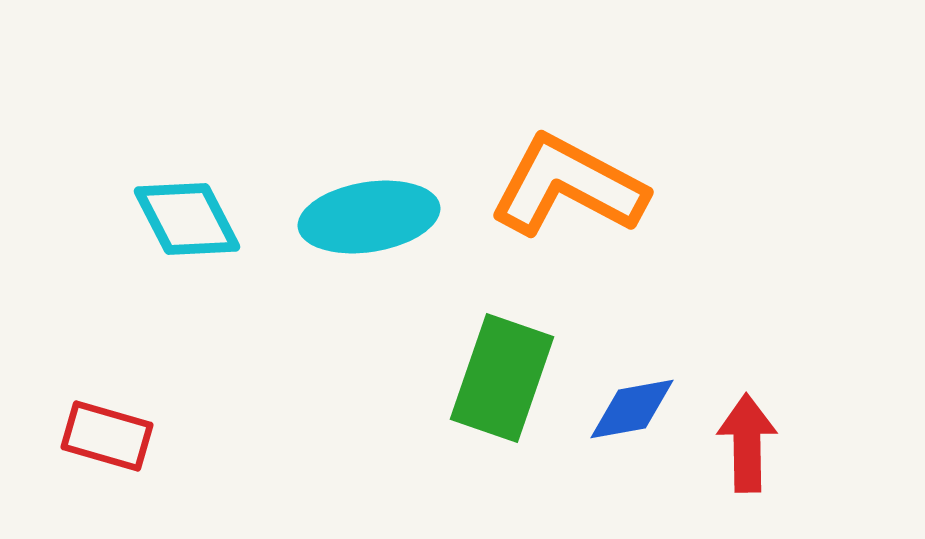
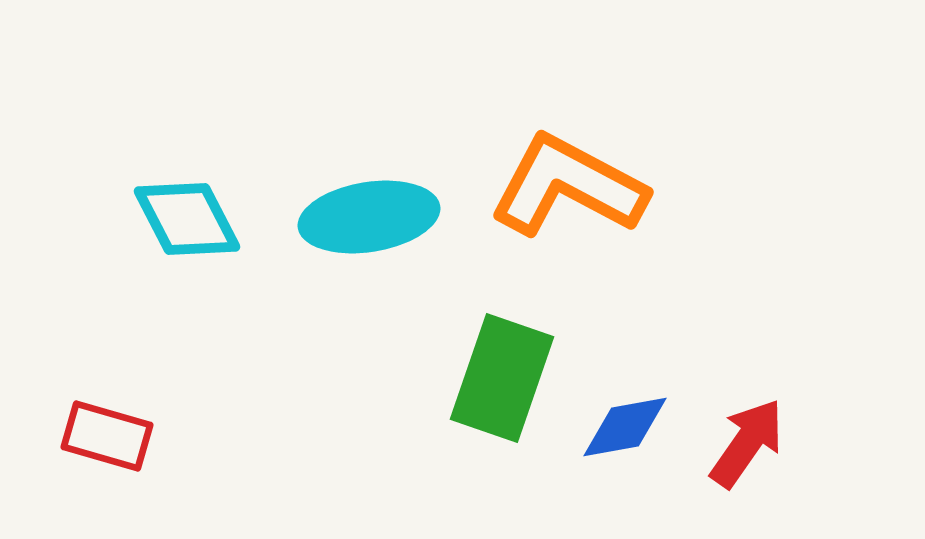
blue diamond: moved 7 px left, 18 px down
red arrow: rotated 36 degrees clockwise
